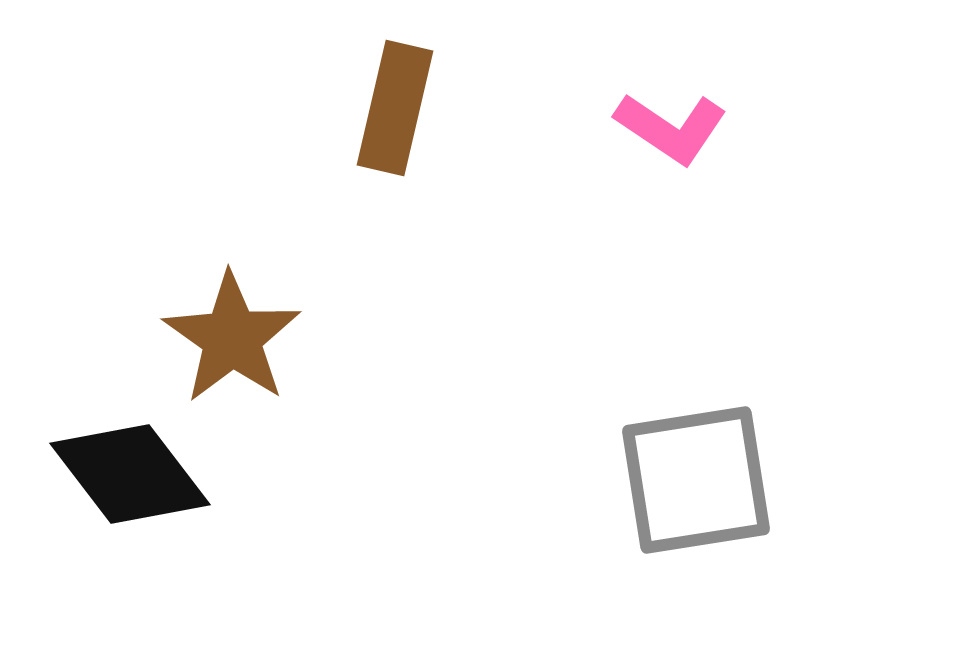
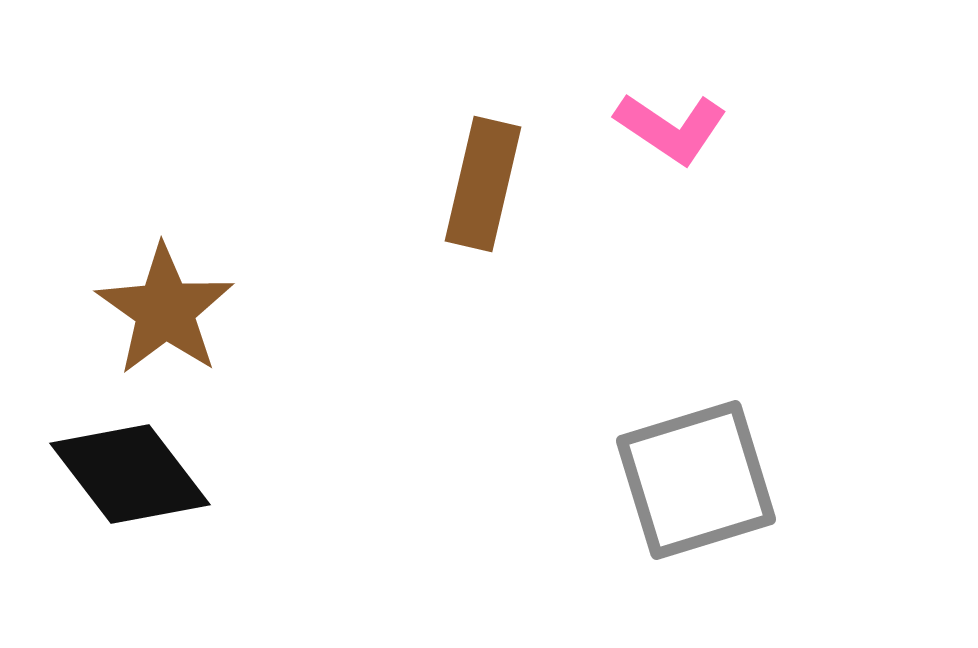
brown rectangle: moved 88 px right, 76 px down
brown star: moved 67 px left, 28 px up
gray square: rotated 8 degrees counterclockwise
